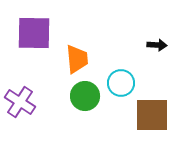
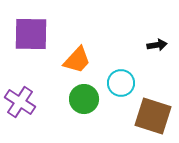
purple square: moved 3 px left, 1 px down
black arrow: rotated 12 degrees counterclockwise
orange trapezoid: moved 1 px down; rotated 48 degrees clockwise
green circle: moved 1 px left, 3 px down
brown square: moved 1 px right, 1 px down; rotated 18 degrees clockwise
